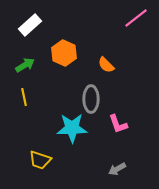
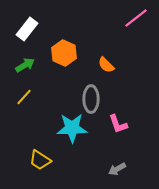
white rectangle: moved 3 px left, 4 px down; rotated 10 degrees counterclockwise
yellow line: rotated 54 degrees clockwise
yellow trapezoid: rotated 15 degrees clockwise
